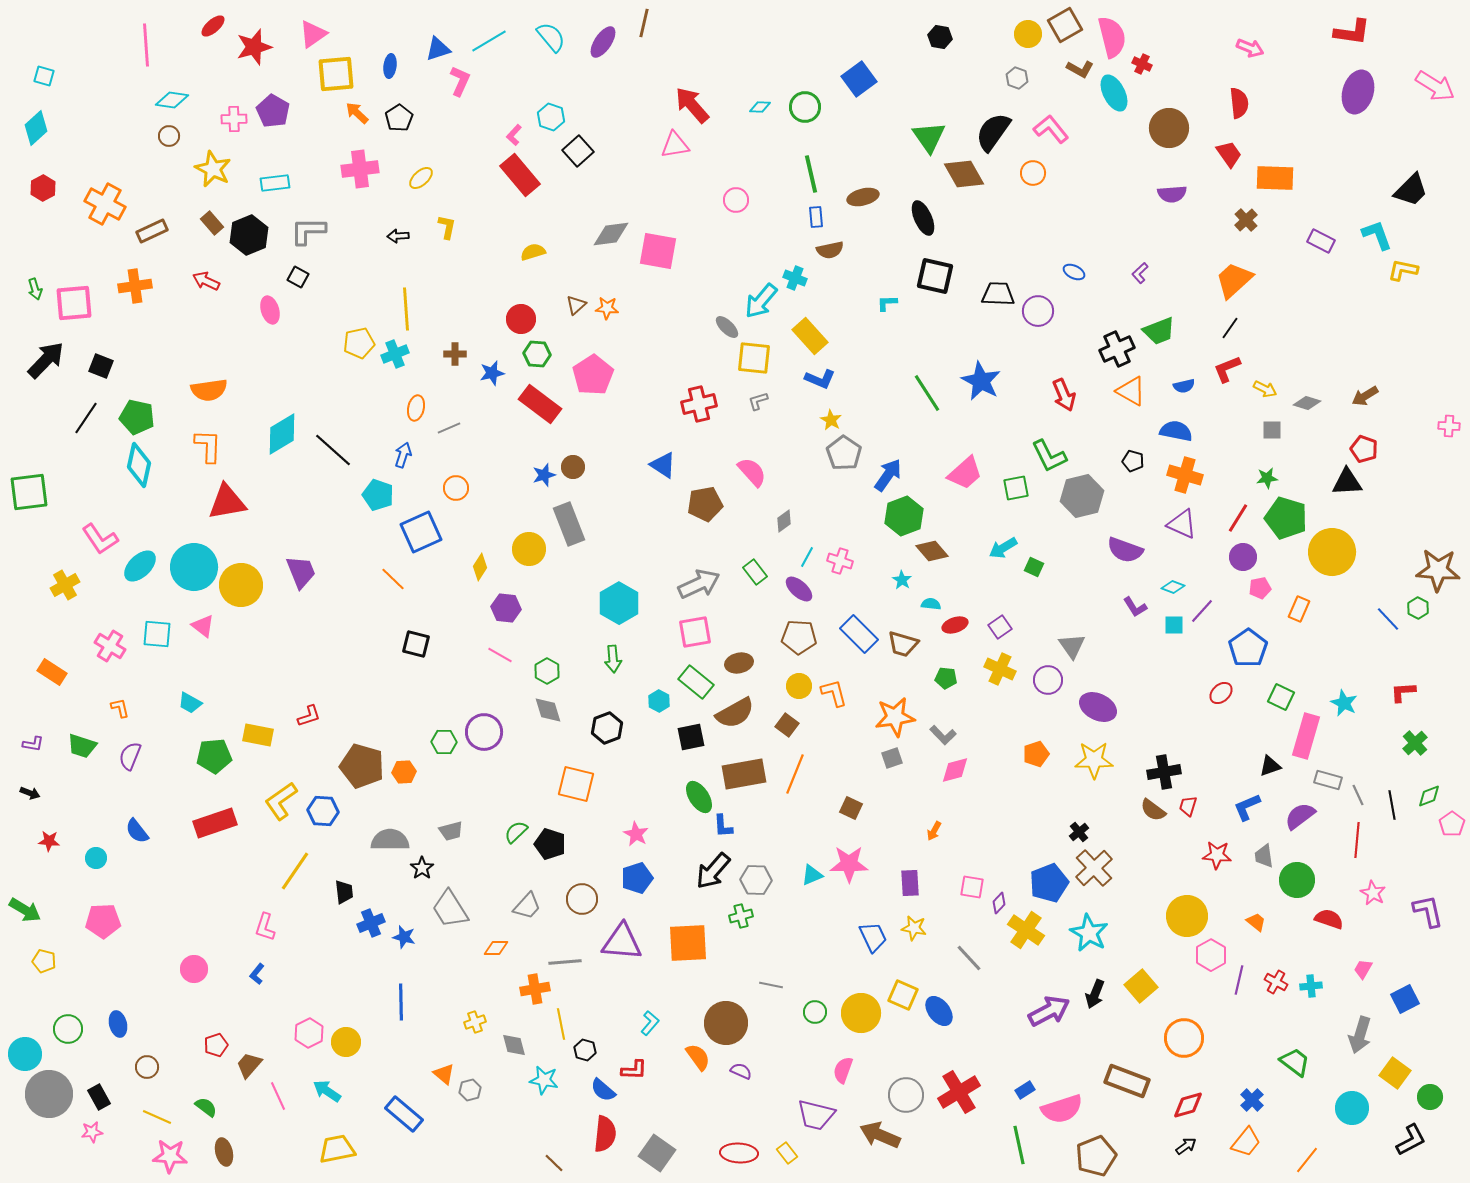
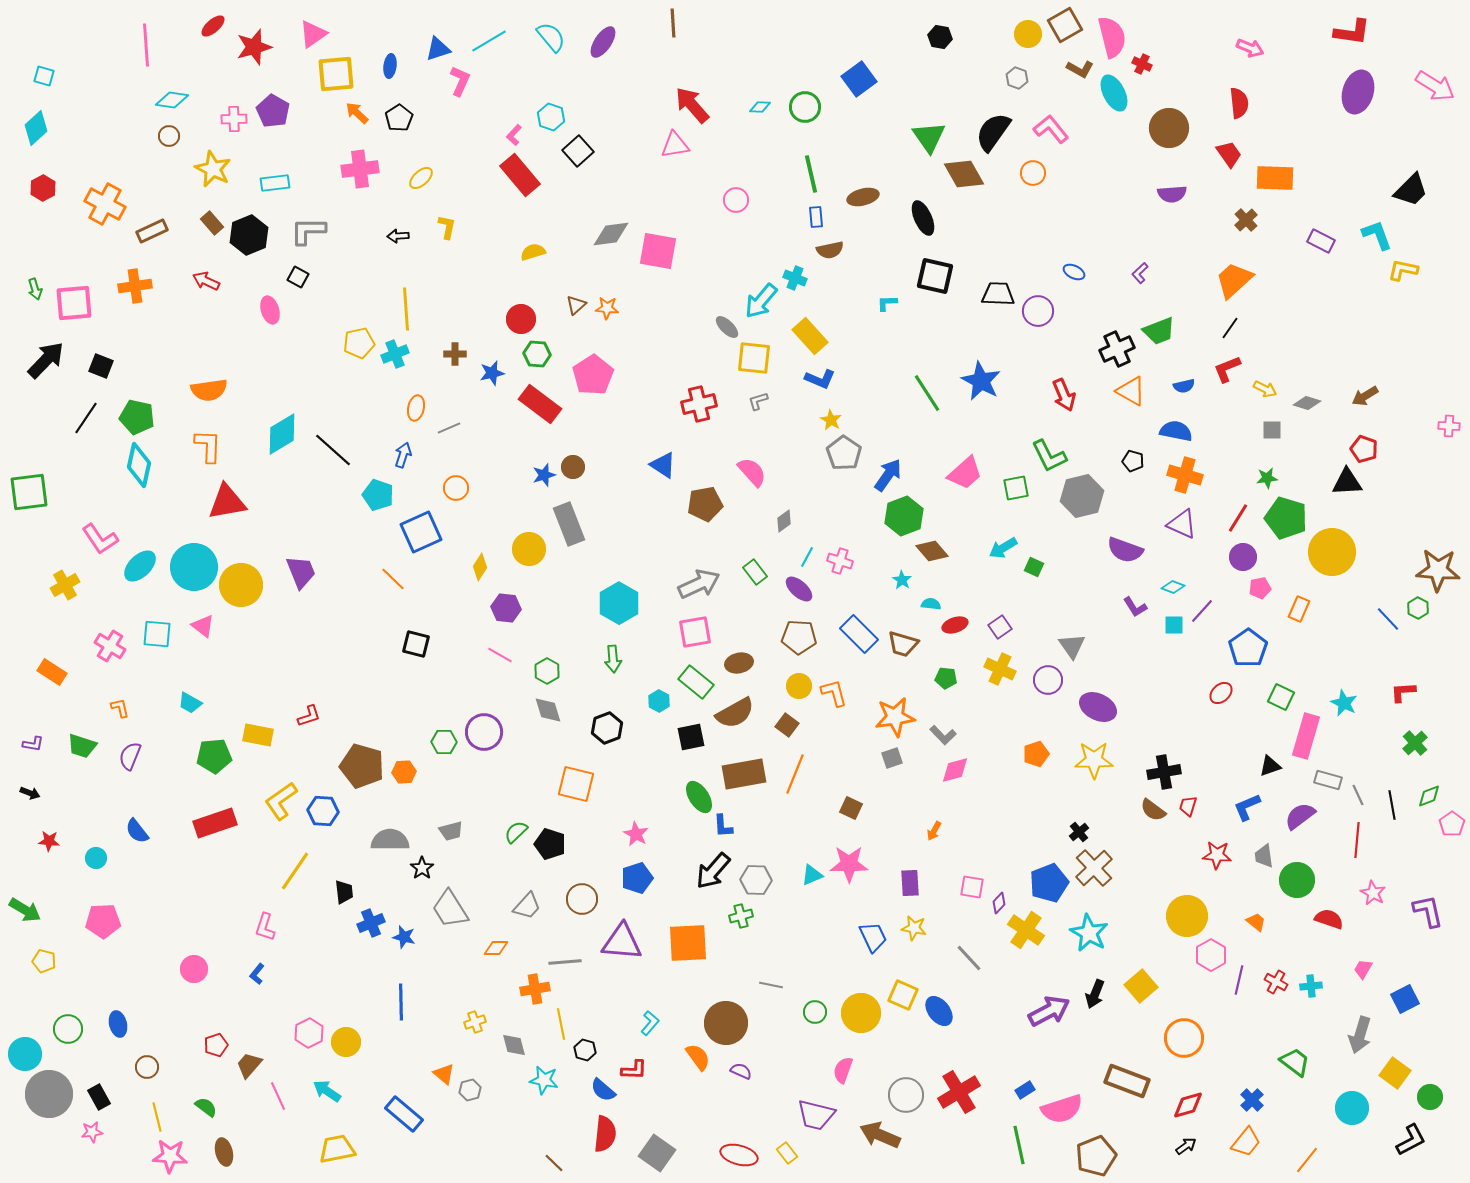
brown line at (644, 23): moved 29 px right; rotated 16 degrees counterclockwise
yellow line at (157, 1117): rotated 52 degrees clockwise
red ellipse at (739, 1153): moved 2 px down; rotated 12 degrees clockwise
